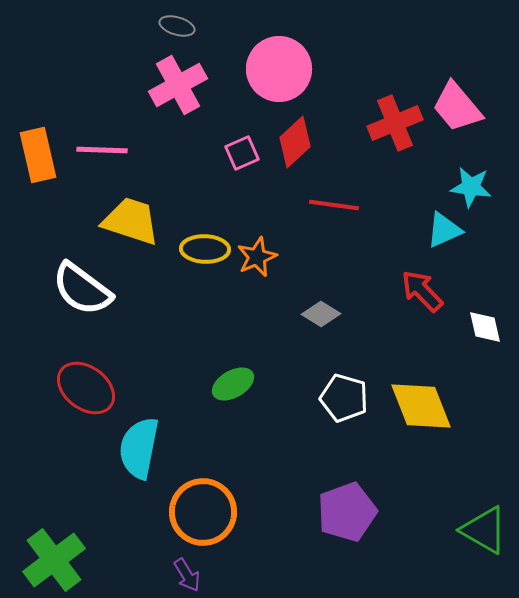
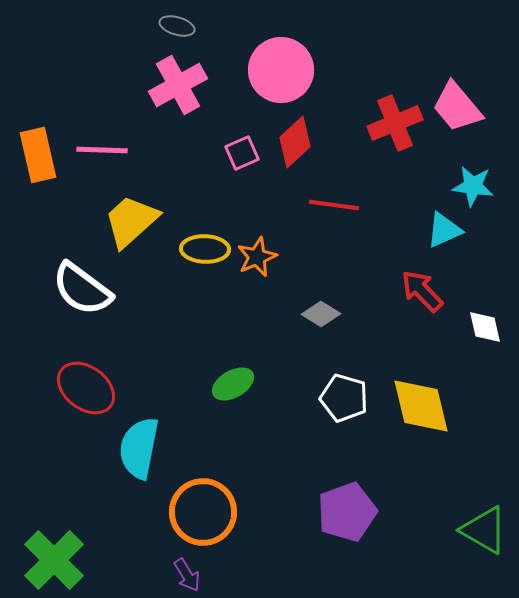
pink circle: moved 2 px right, 1 px down
cyan star: moved 2 px right, 1 px up
yellow trapezoid: rotated 60 degrees counterclockwise
yellow diamond: rotated 8 degrees clockwise
green cross: rotated 8 degrees counterclockwise
